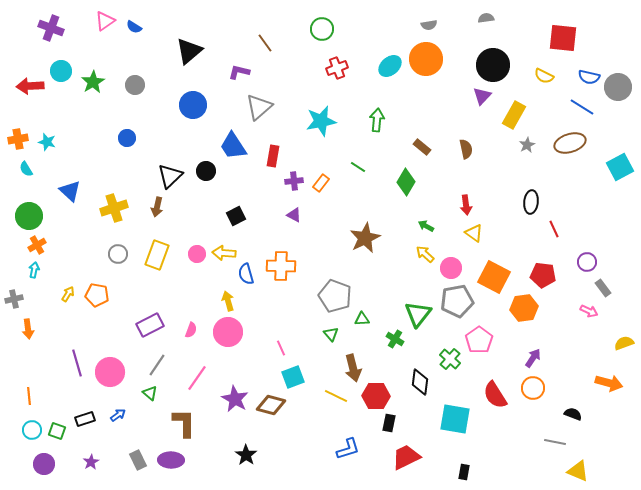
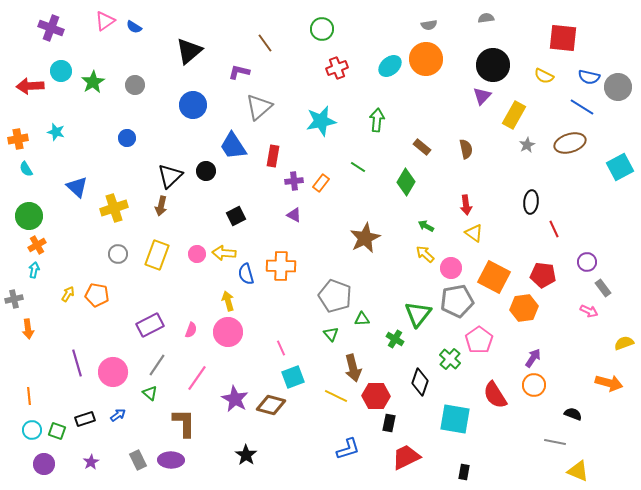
cyan star at (47, 142): moved 9 px right, 10 px up
blue triangle at (70, 191): moved 7 px right, 4 px up
brown arrow at (157, 207): moved 4 px right, 1 px up
pink circle at (110, 372): moved 3 px right
black diamond at (420, 382): rotated 12 degrees clockwise
orange circle at (533, 388): moved 1 px right, 3 px up
